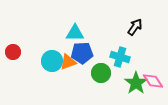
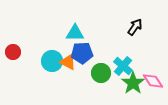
cyan cross: moved 3 px right, 9 px down; rotated 24 degrees clockwise
orange triangle: rotated 48 degrees clockwise
green star: moved 3 px left
